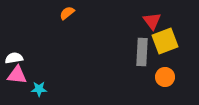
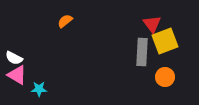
orange semicircle: moved 2 px left, 8 px down
red triangle: moved 3 px down
white semicircle: rotated 144 degrees counterclockwise
pink triangle: rotated 25 degrees clockwise
